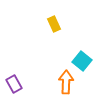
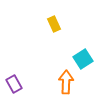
cyan square: moved 1 px right, 2 px up; rotated 18 degrees clockwise
